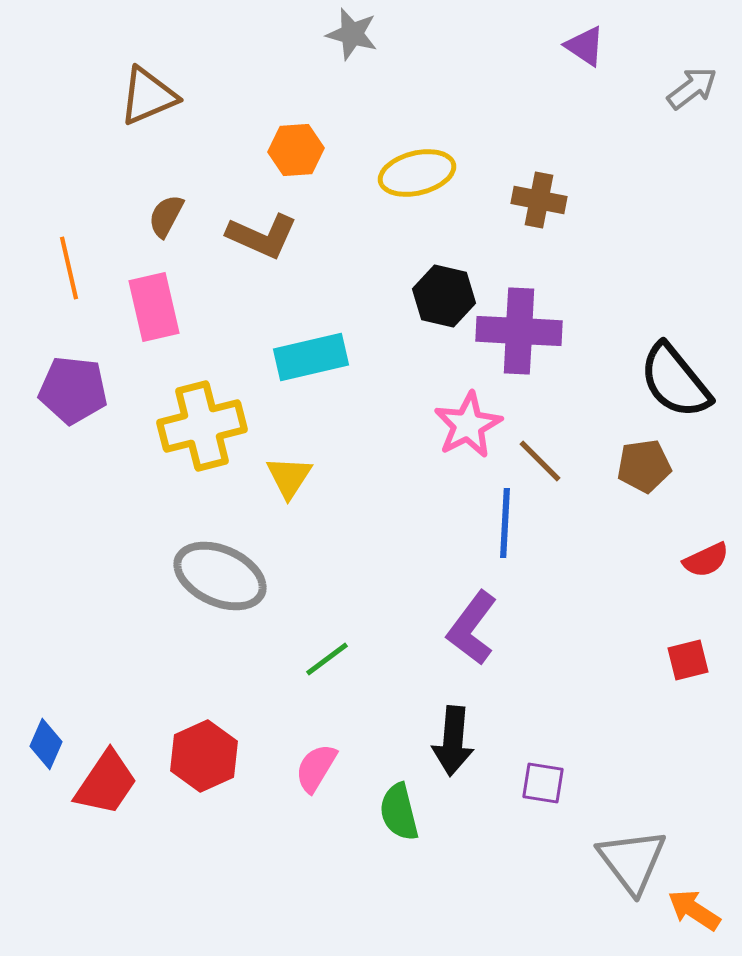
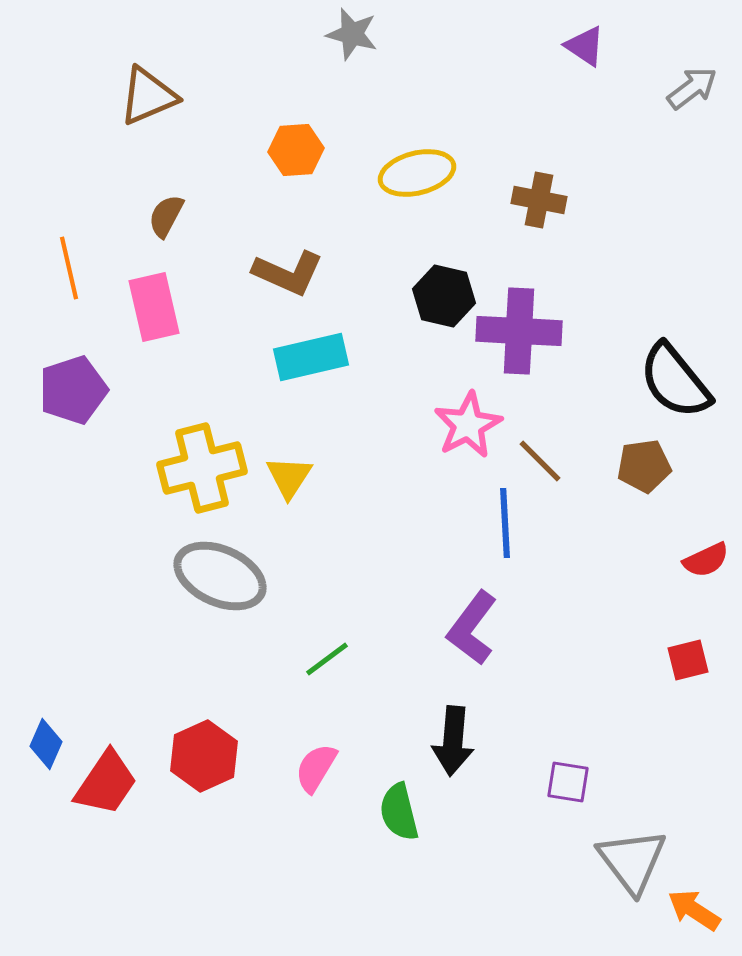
brown L-shape: moved 26 px right, 37 px down
purple pentagon: rotated 24 degrees counterclockwise
yellow cross: moved 42 px down
blue line: rotated 6 degrees counterclockwise
purple square: moved 25 px right, 1 px up
